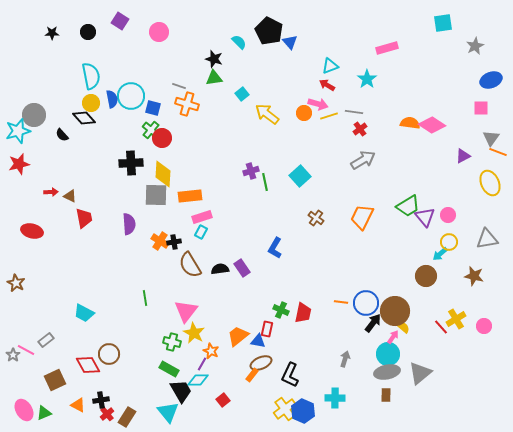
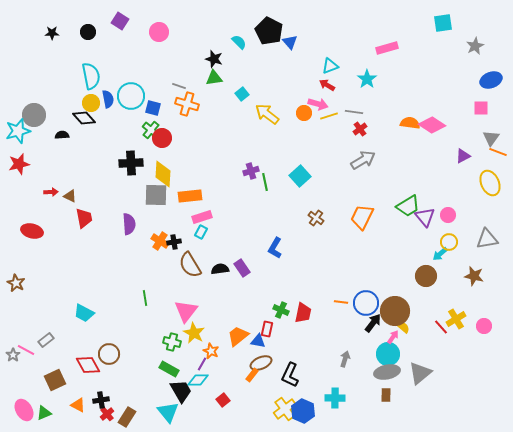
blue semicircle at (112, 99): moved 4 px left
black semicircle at (62, 135): rotated 128 degrees clockwise
